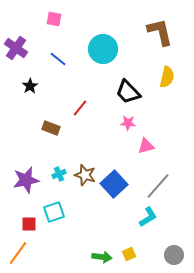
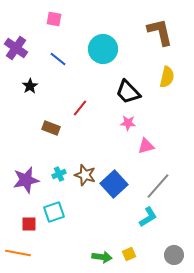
orange line: rotated 65 degrees clockwise
